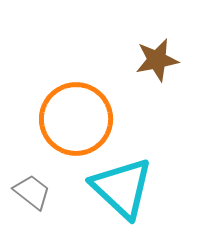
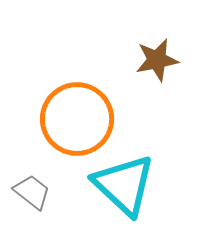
orange circle: moved 1 px right
cyan triangle: moved 2 px right, 3 px up
